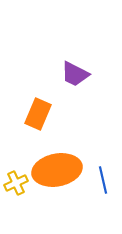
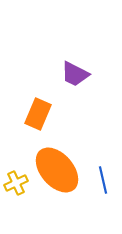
orange ellipse: rotated 60 degrees clockwise
